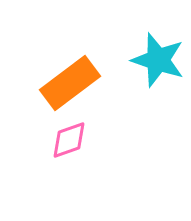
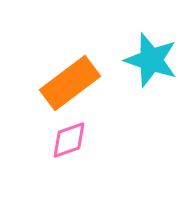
cyan star: moved 7 px left
